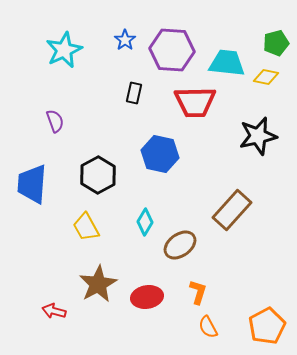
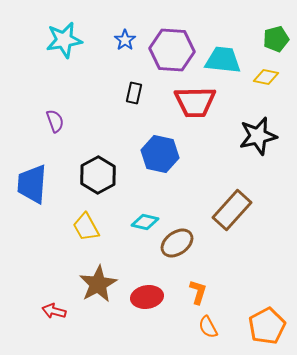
green pentagon: moved 4 px up
cyan star: moved 10 px up; rotated 15 degrees clockwise
cyan trapezoid: moved 4 px left, 3 px up
cyan diamond: rotated 72 degrees clockwise
brown ellipse: moved 3 px left, 2 px up
